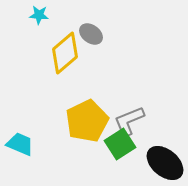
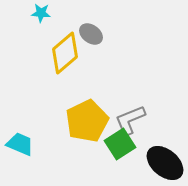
cyan star: moved 2 px right, 2 px up
gray L-shape: moved 1 px right, 1 px up
